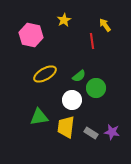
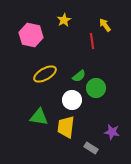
green triangle: rotated 18 degrees clockwise
gray rectangle: moved 15 px down
